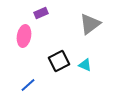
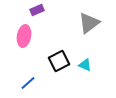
purple rectangle: moved 4 px left, 3 px up
gray triangle: moved 1 px left, 1 px up
blue line: moved 2 px up
